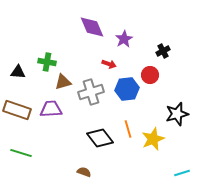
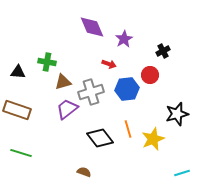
purple trapezoid: moved 16 px right; rotated 35 degrees counterclockwise
